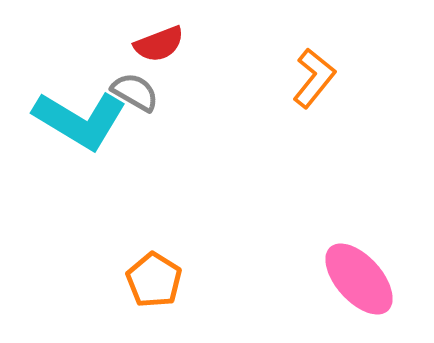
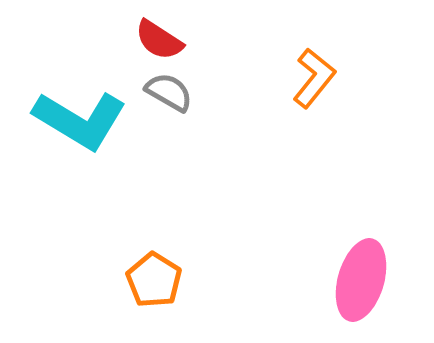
red semicircle: moved 4 px up; rotated 54 degrees clockwise
gray semicircle: moved 34 px right
pink ellipse: moved 2 px right, 1 px down; rotated 58 degrees clockwise
